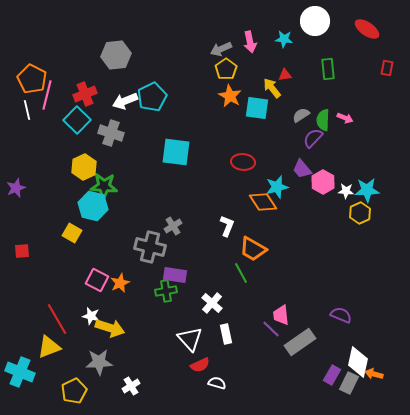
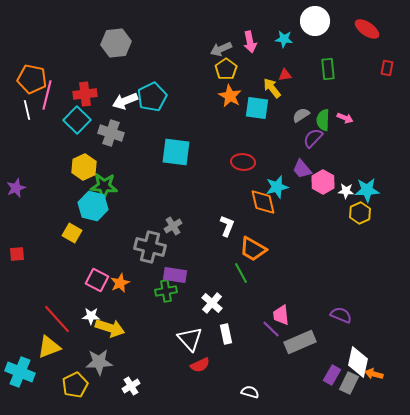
gray hexagon at (116, 55): moved 12 px up
orange pentagon at (32, 79): rotated 16 degrees counterclockwise
red cross at (85, 94): rotated 15 degrees clockwise
orange diamond at (263, 202): rotated 20 degrees clockwise
red square at (22, 251): moved 5 px left, 3 px down
white star at (91, 316): rotated 12 degrees counterclockwise
red line at (57, 319): rotated 12 degrees counterclockwise
gray rectangle at (300, 342): rotated 12 degrees clockwise
white semicircle at (217, 383): moved 33 px right, 9 px down
yellow pentagon at (74, 391): moved 1 px right, 6 px up
